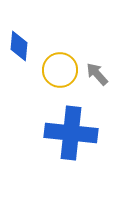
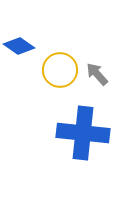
blue diamond: rotated 60 degrees counterclockwise
blue cross: moved 12 px right
